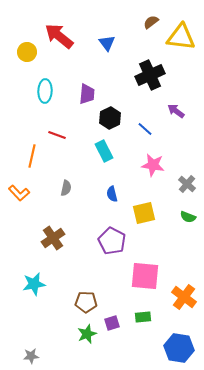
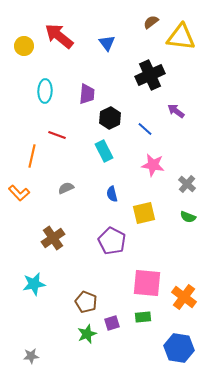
yellow circle: moved 3 px left, 6 px up
gray semicircle: rotated 126 degrees counterclockwise
pink square: moved 2 px right, 7 px down
brown pentagon: rotated 20 degrees clockwise
